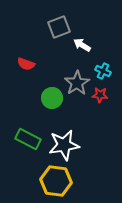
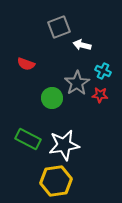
white arrow: rotated 18 degrees counterclockwise
yellow hexagon: rotated 16 degrees counterclockwise
